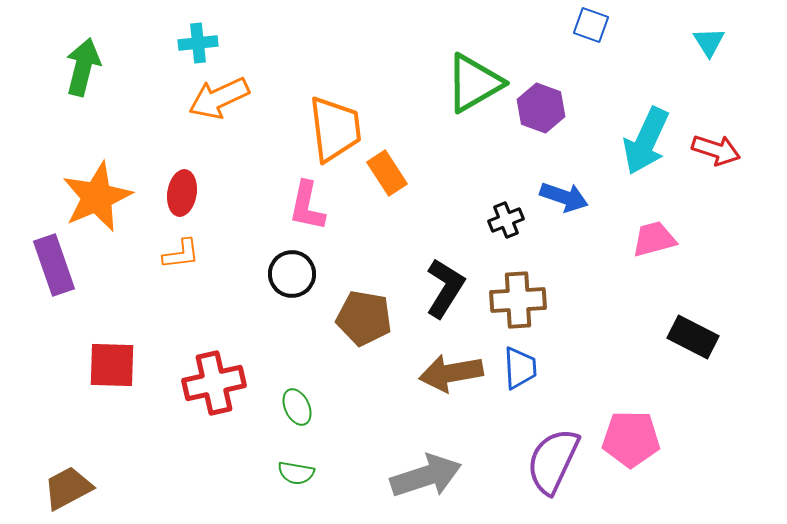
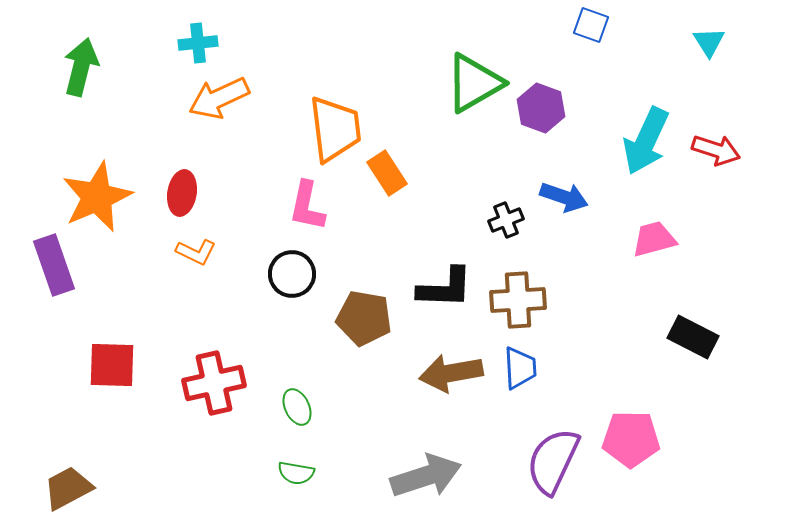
green arrow: moved 2 px left
orange L-shape: moved 15 px right, 2 px up; rotated 33 degrees clockwise
black L-shape: rotated 60 degrees clockwise
